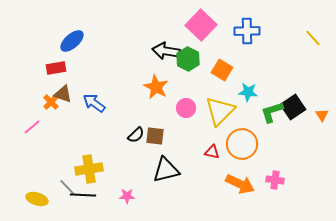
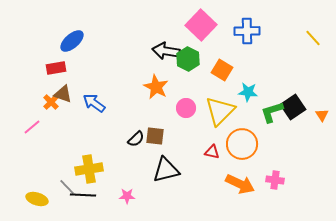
black semicircle: moved 4 px down
